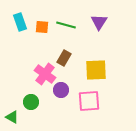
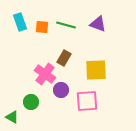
purple triangle: moved 1 px left, 2 px down; rotated 42 degrees counterclockwise
pink square: moved 2 px left
